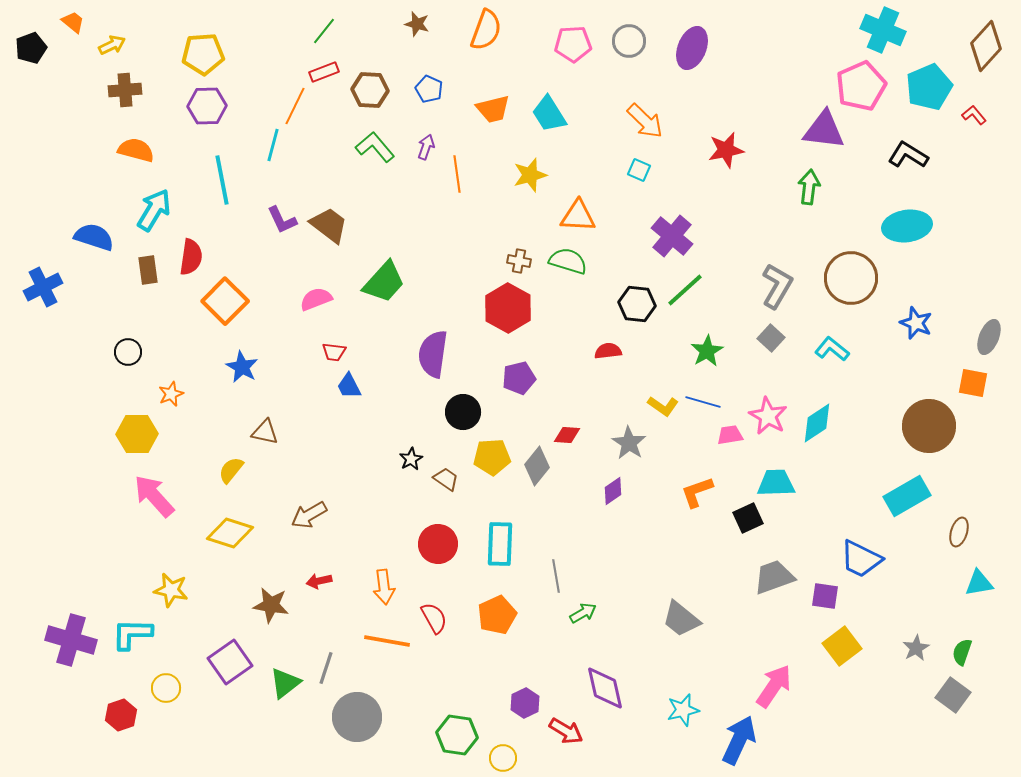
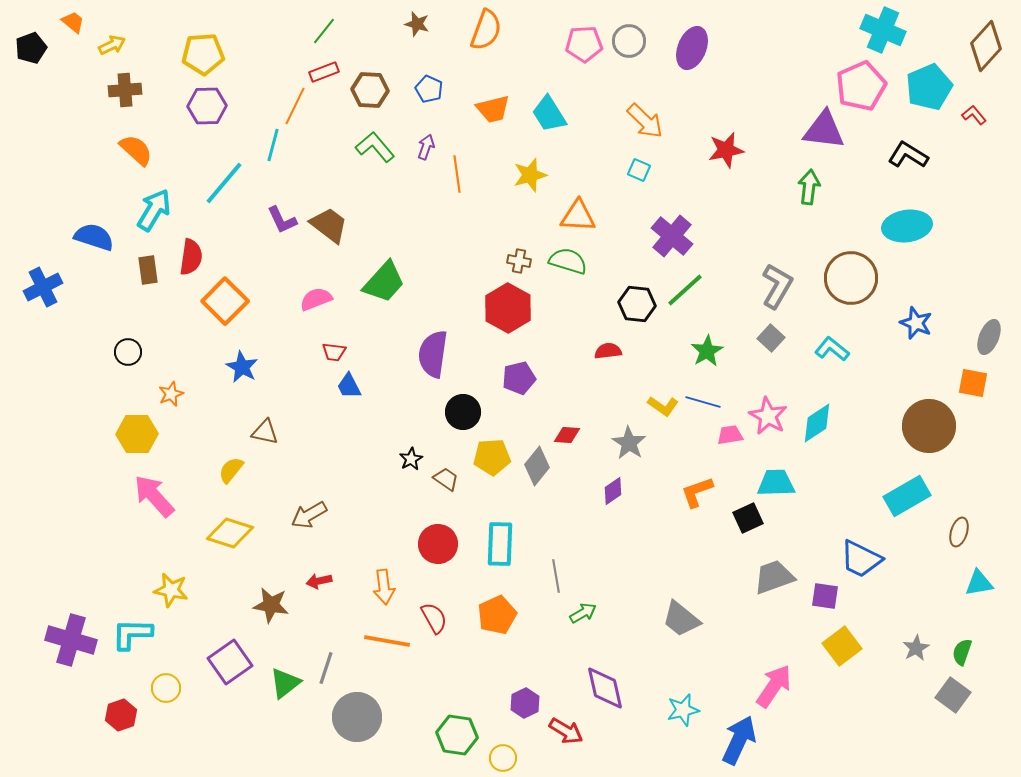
pink pentagon at (573, 44): moved 11 px right
orange semicircle at (136, 150): rotated 27 degrees clockwise
cyan line at (222, 180): moved 2 px right, 3 px down; rotated 51 degrees clockwise
